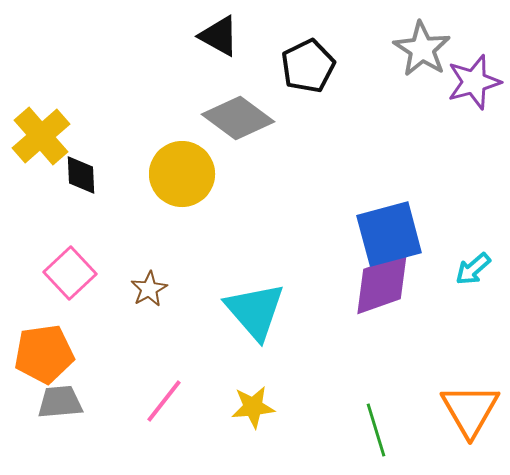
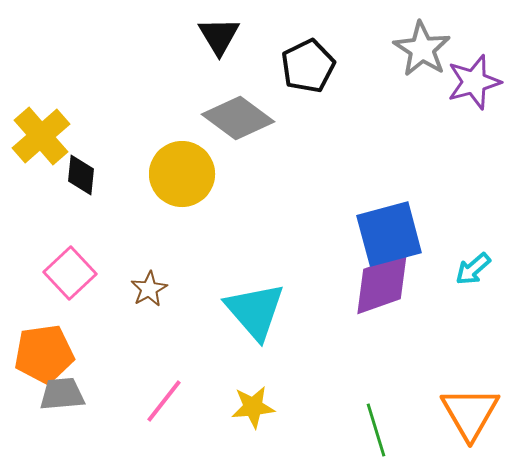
black triangle: rotated 30 degrees clockwise
black diamond: rotated 9 degrees clockwise
gray trapezoid: moved 2 px right, 8 px up
orange triangle: moved 3 px down
